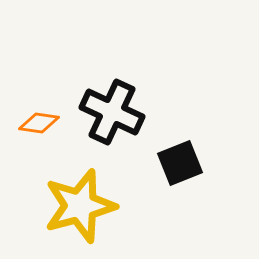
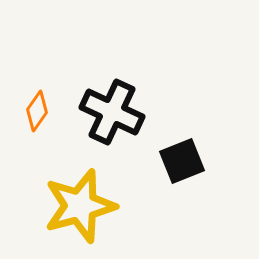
orange diamond: moved 2 px left, 12 px up; rotated 63 degrees counterclockwise
black square: moved 2 px right, 2 px up
